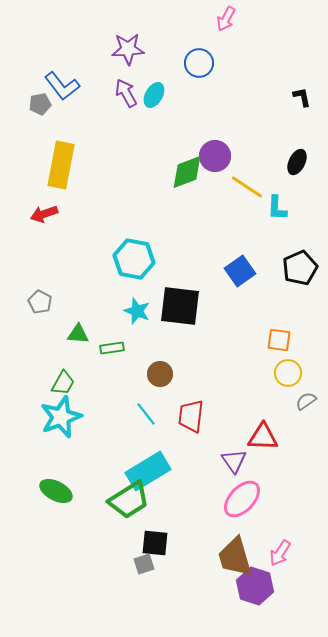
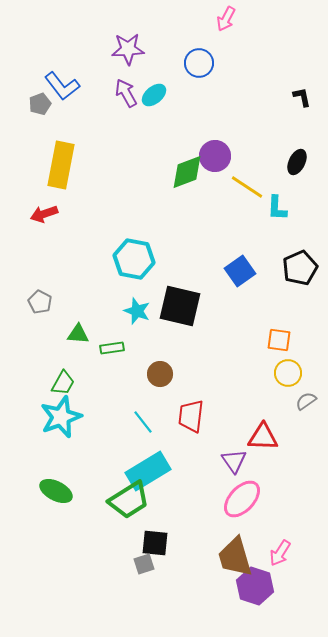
cyan ellipse at (154, 95): rotated 20 degrees clockwise
gray pentagon at (40, 104): rotated 10 degrees counterclockwise
black square at (180, 306): rotated 6 degrees clockwise
cyan line at (146, 414): moved 3 px left, 8 px down
